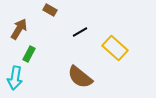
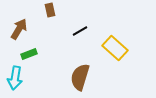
brown rectangle: rotated 48 degrees clockwise
black line: moved 1 px up
green rectangle: rotated 42 degrees clockwise
brown semicircle: rotated 68 degrees clockwise
